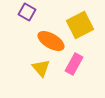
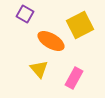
purple square: moved 2 px left, 2 px down
pink rectangle: moved 14 px down
yellow triangle: moved 2 px left, 1 px down
